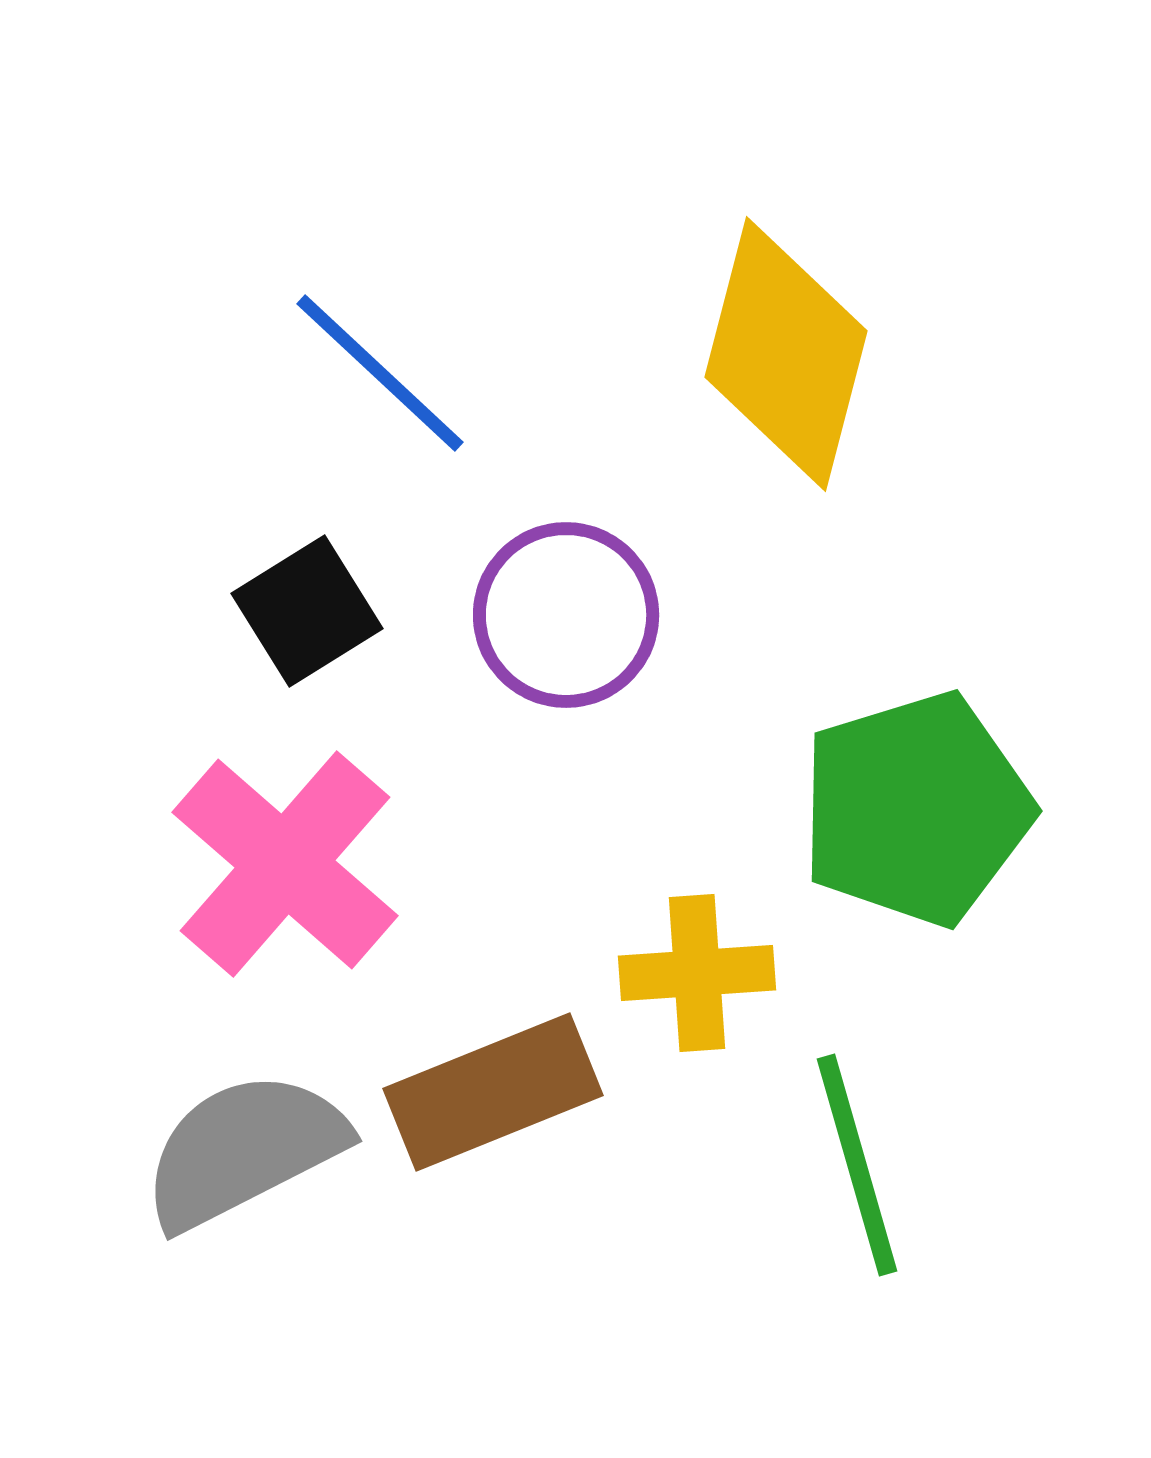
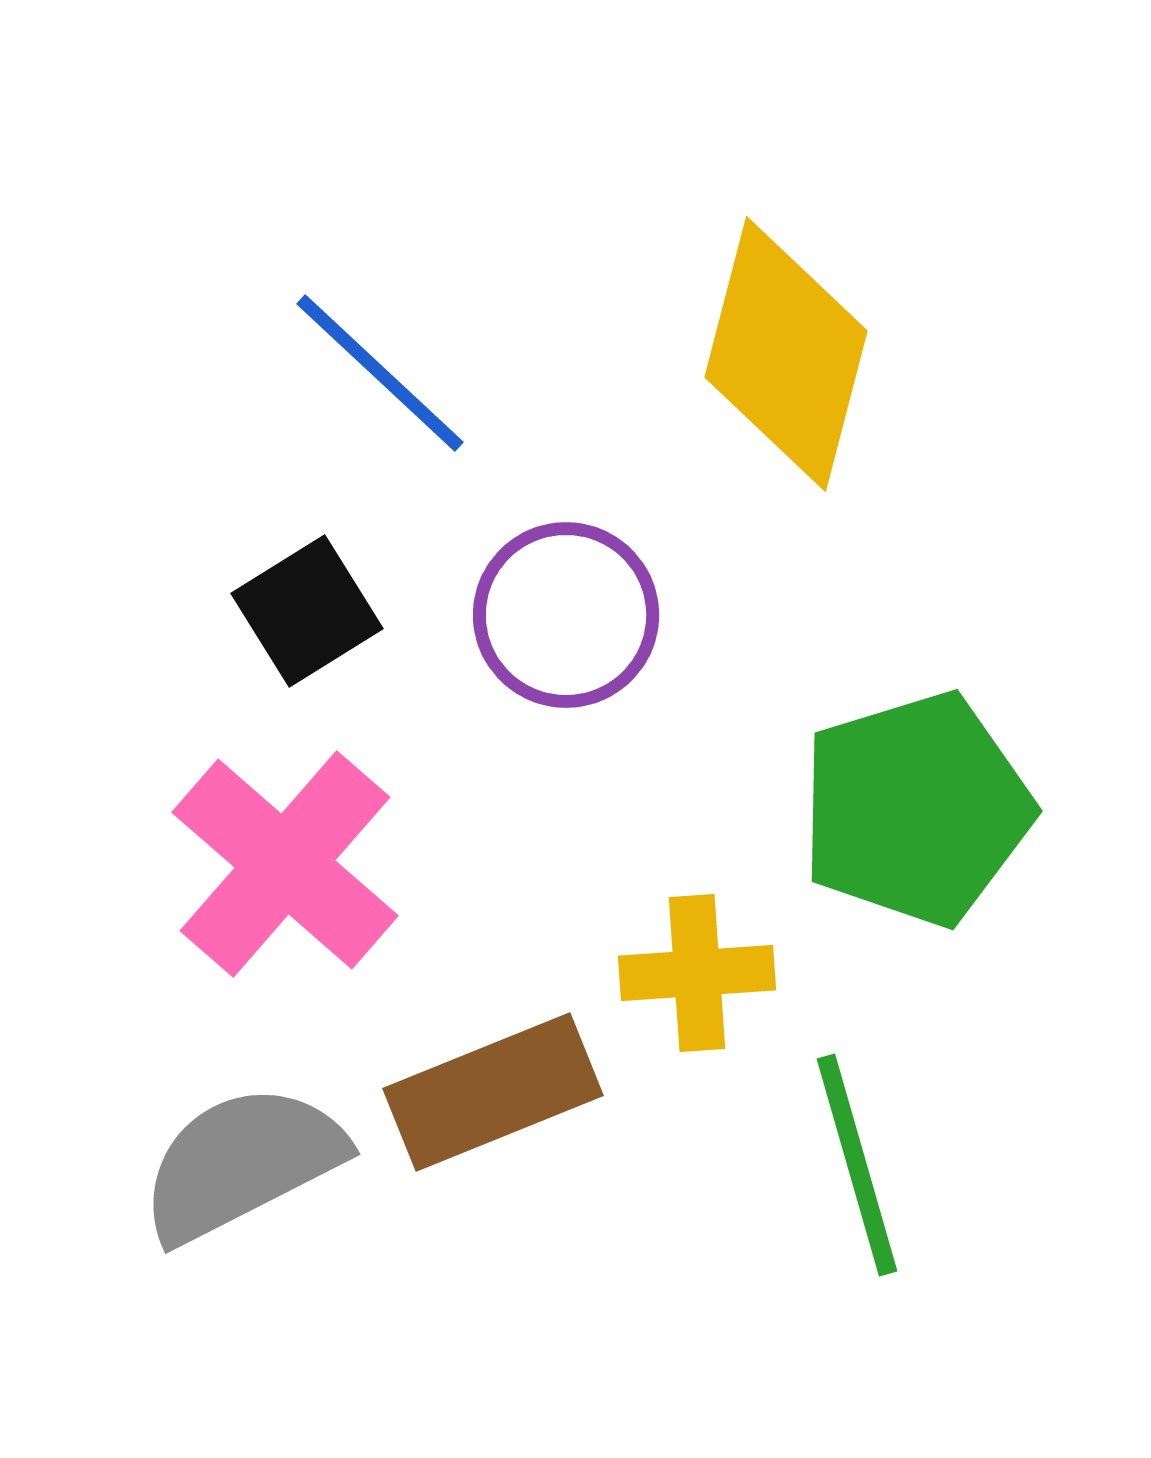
gray semicircle: moved 2 px left, 13 px down
